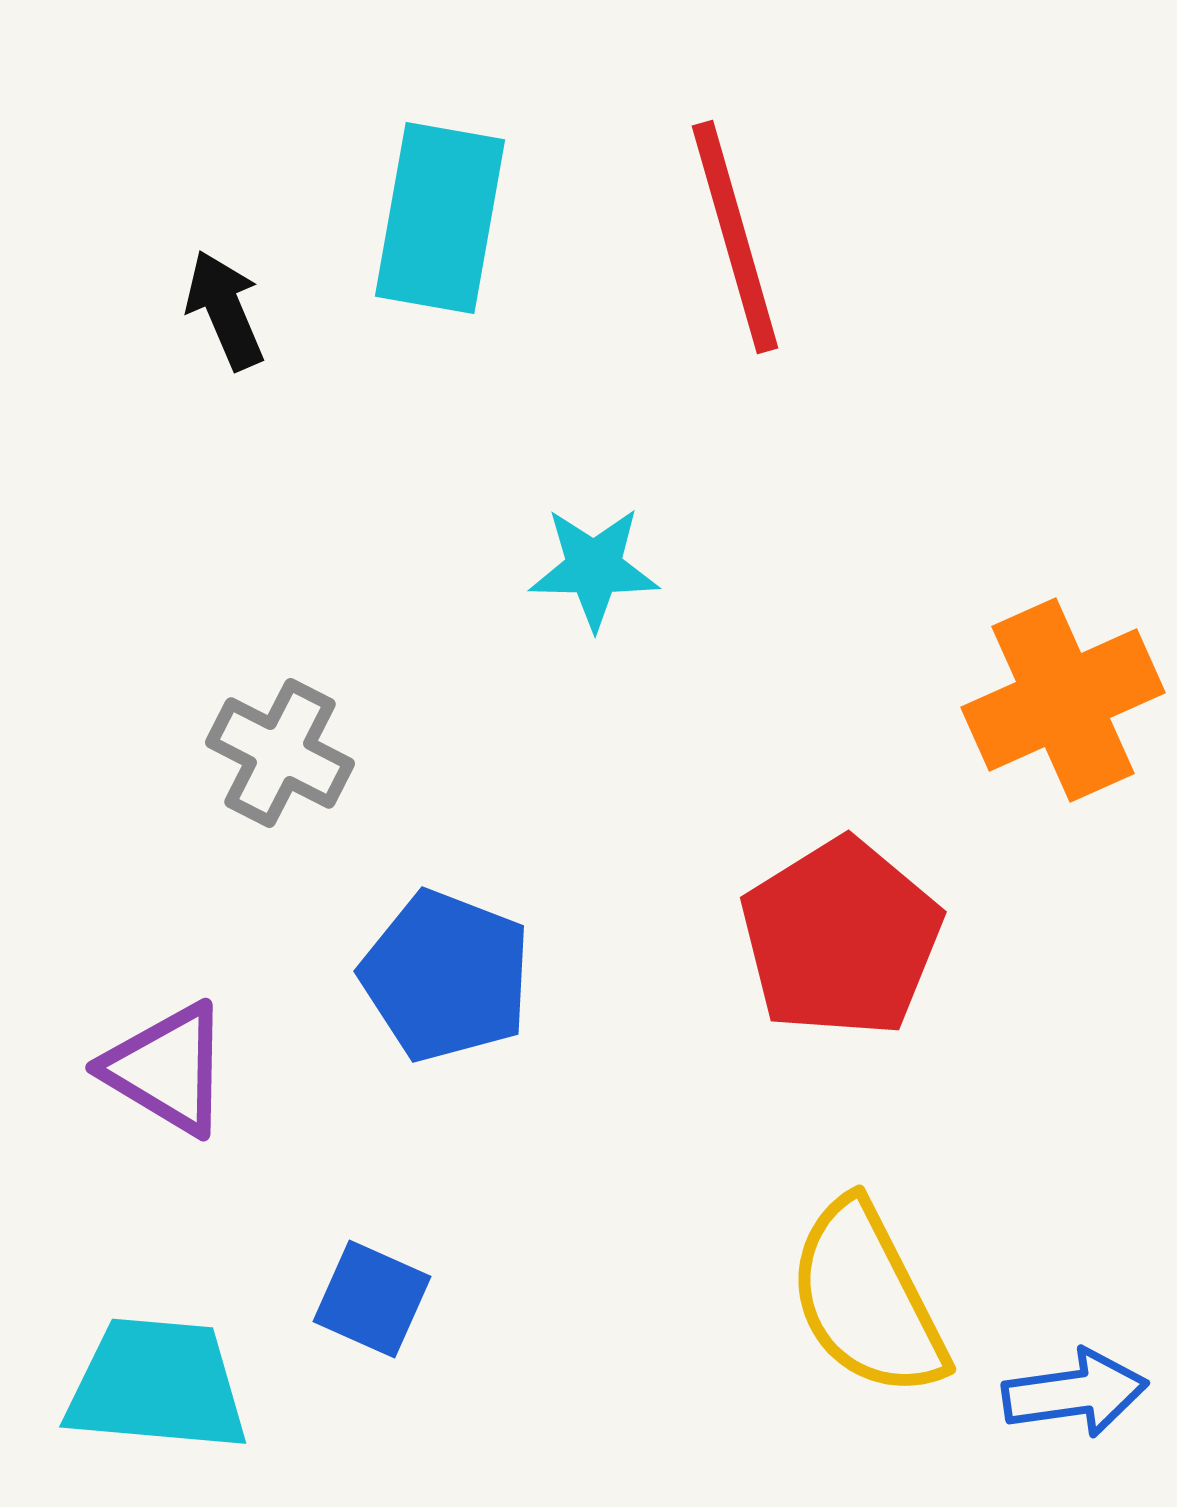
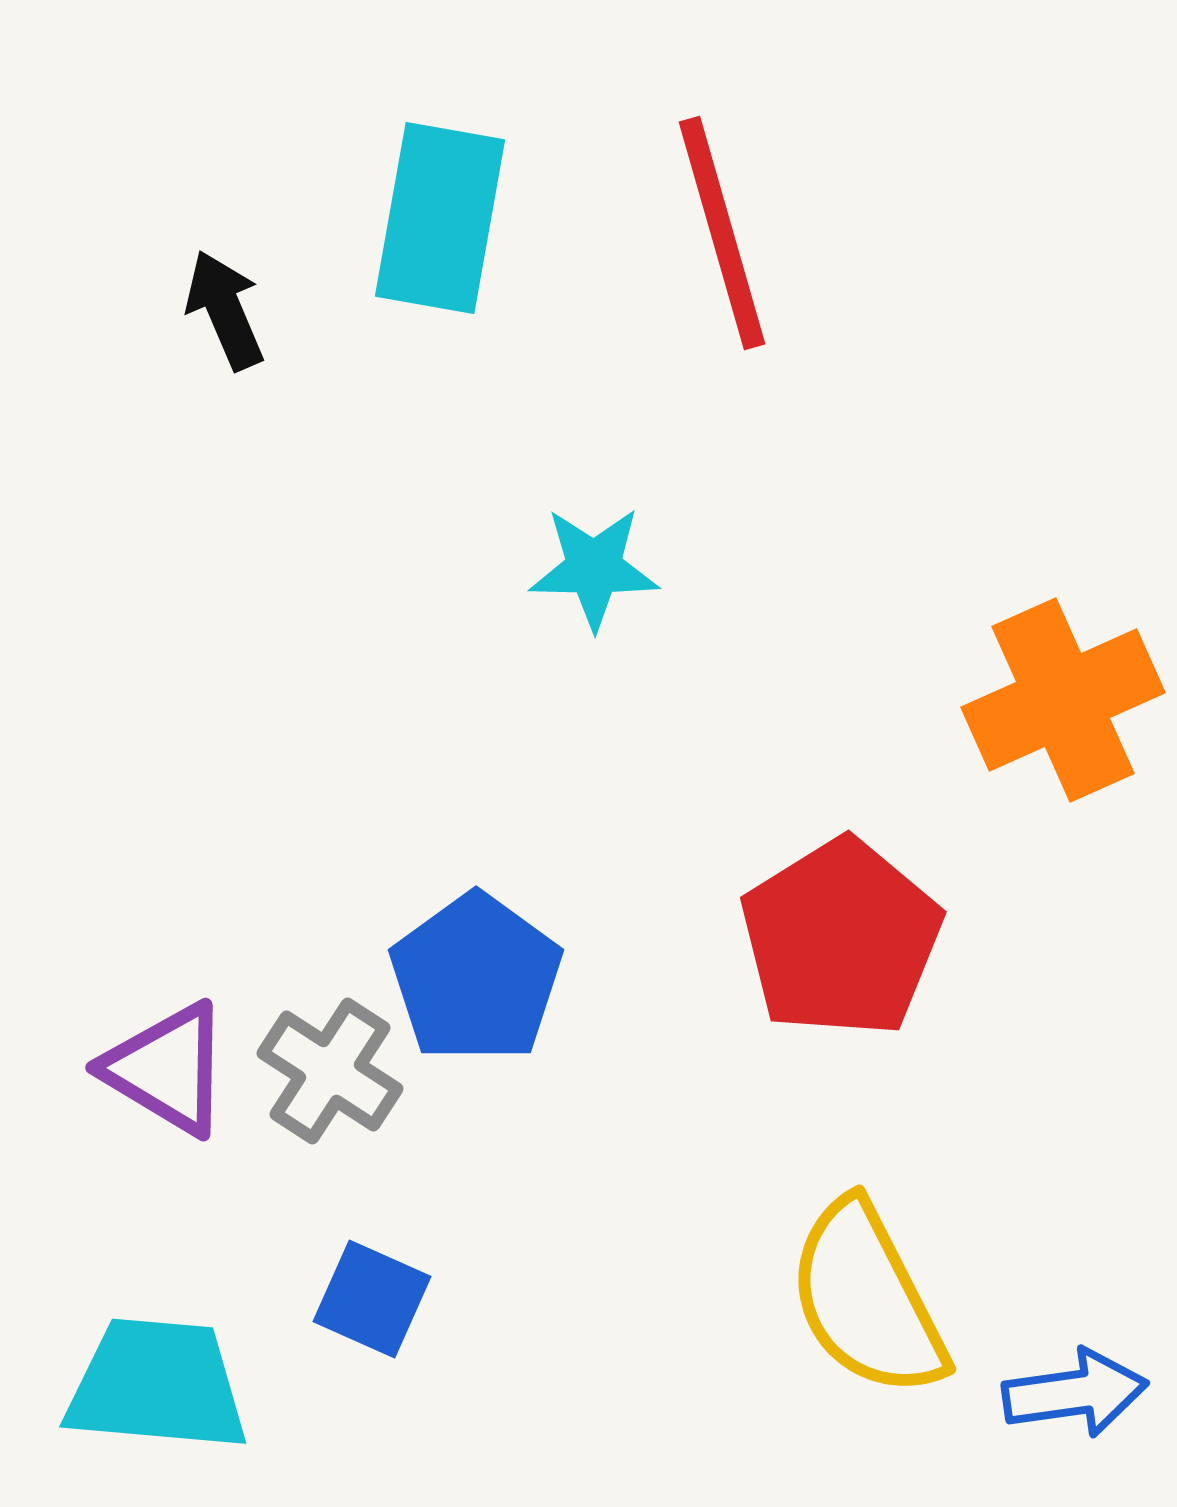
red line: moved 13 px left, 4 px up
gray cross: moved 50 px right, 318 px down; rotated 6 degrees clockwise
blue pentagon: moved 30 px right, 2 px down; rotated 15 degrees clockwise
